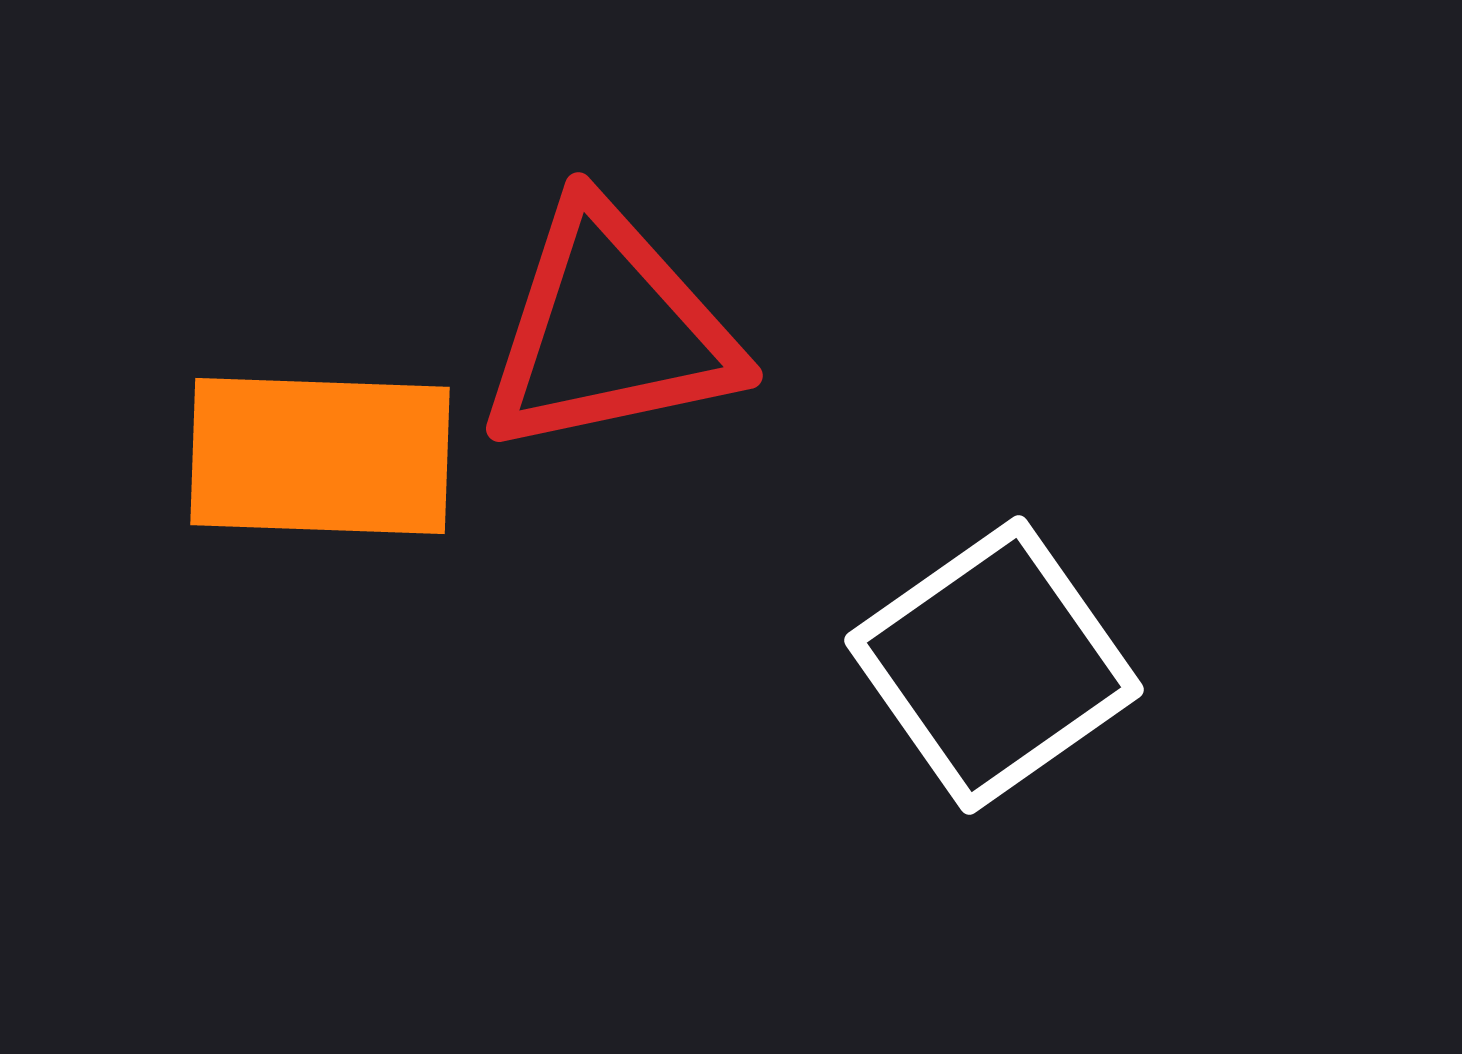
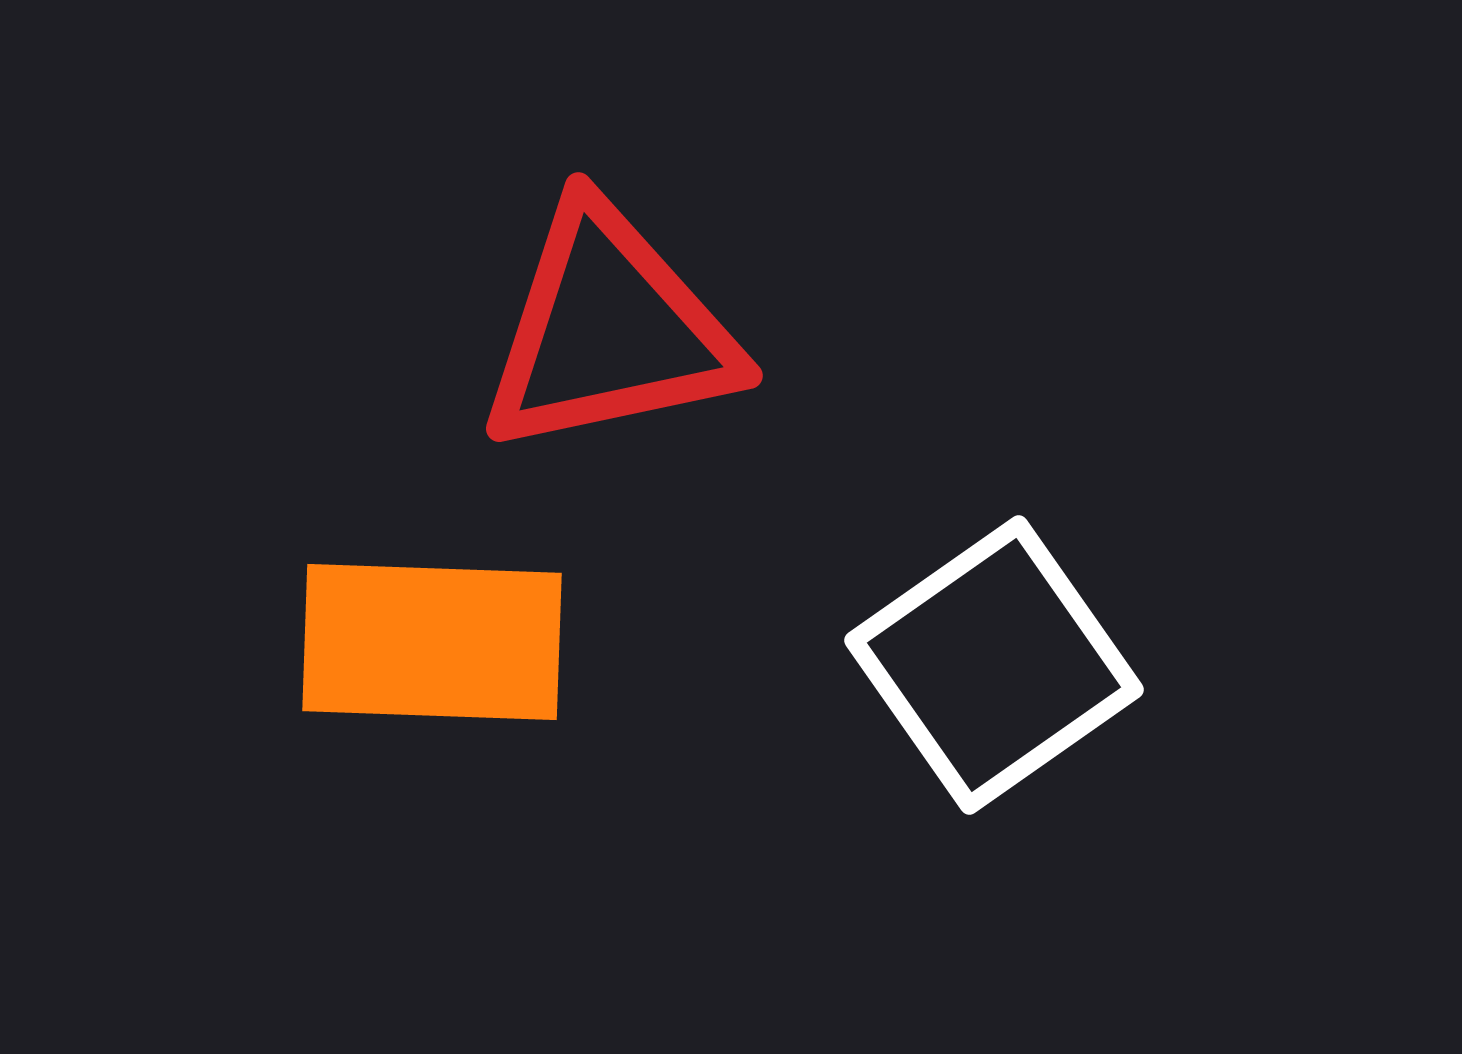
orange rectangle: moved 112 px right, 186 px down
